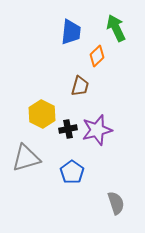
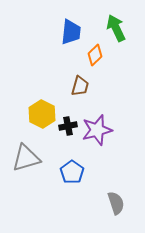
orange diamond: moved 2 px left, 1 px up
black cross: moved 3 px up
